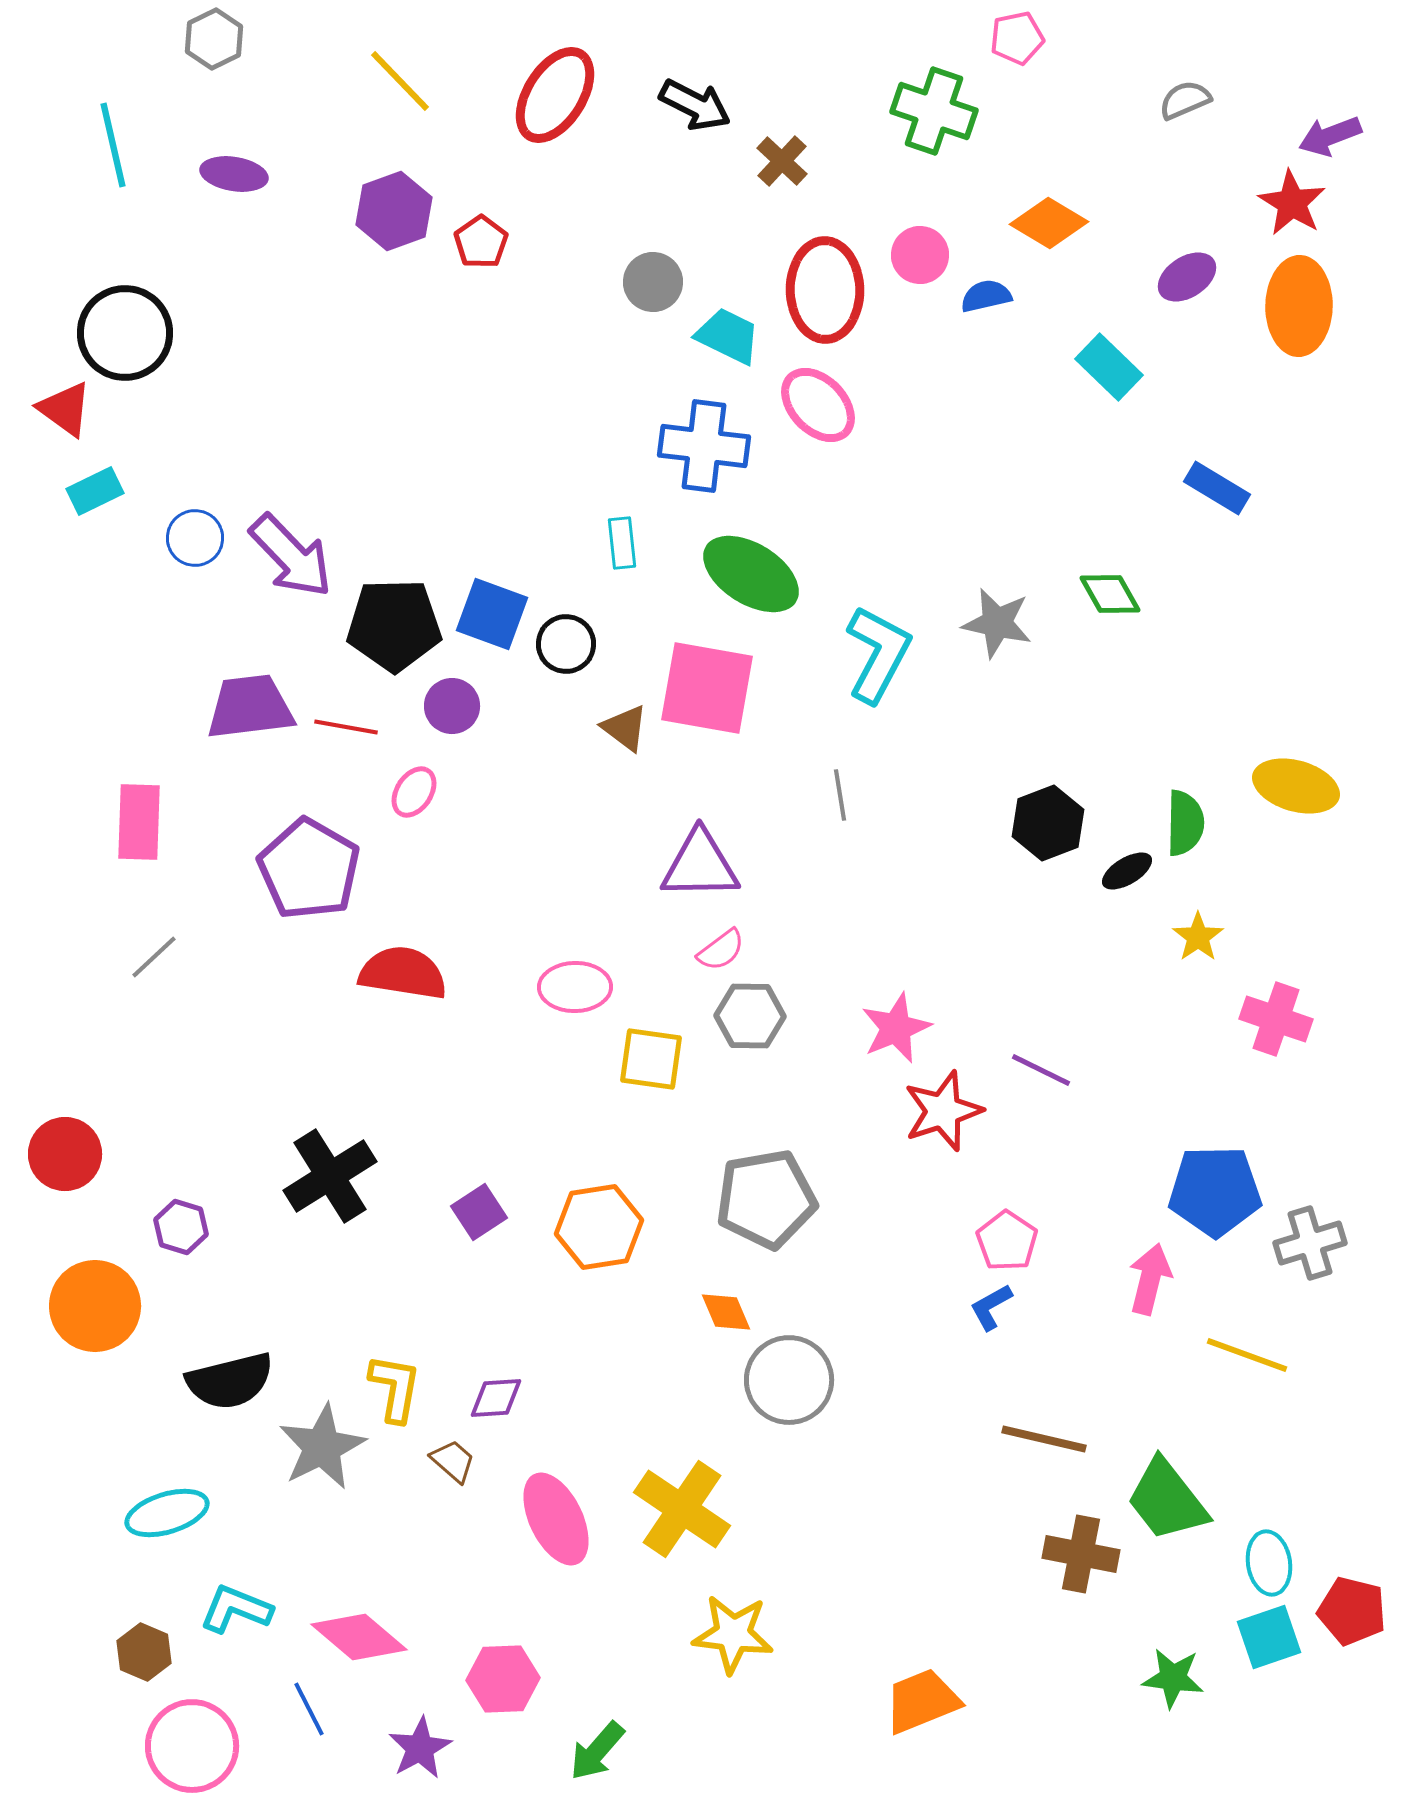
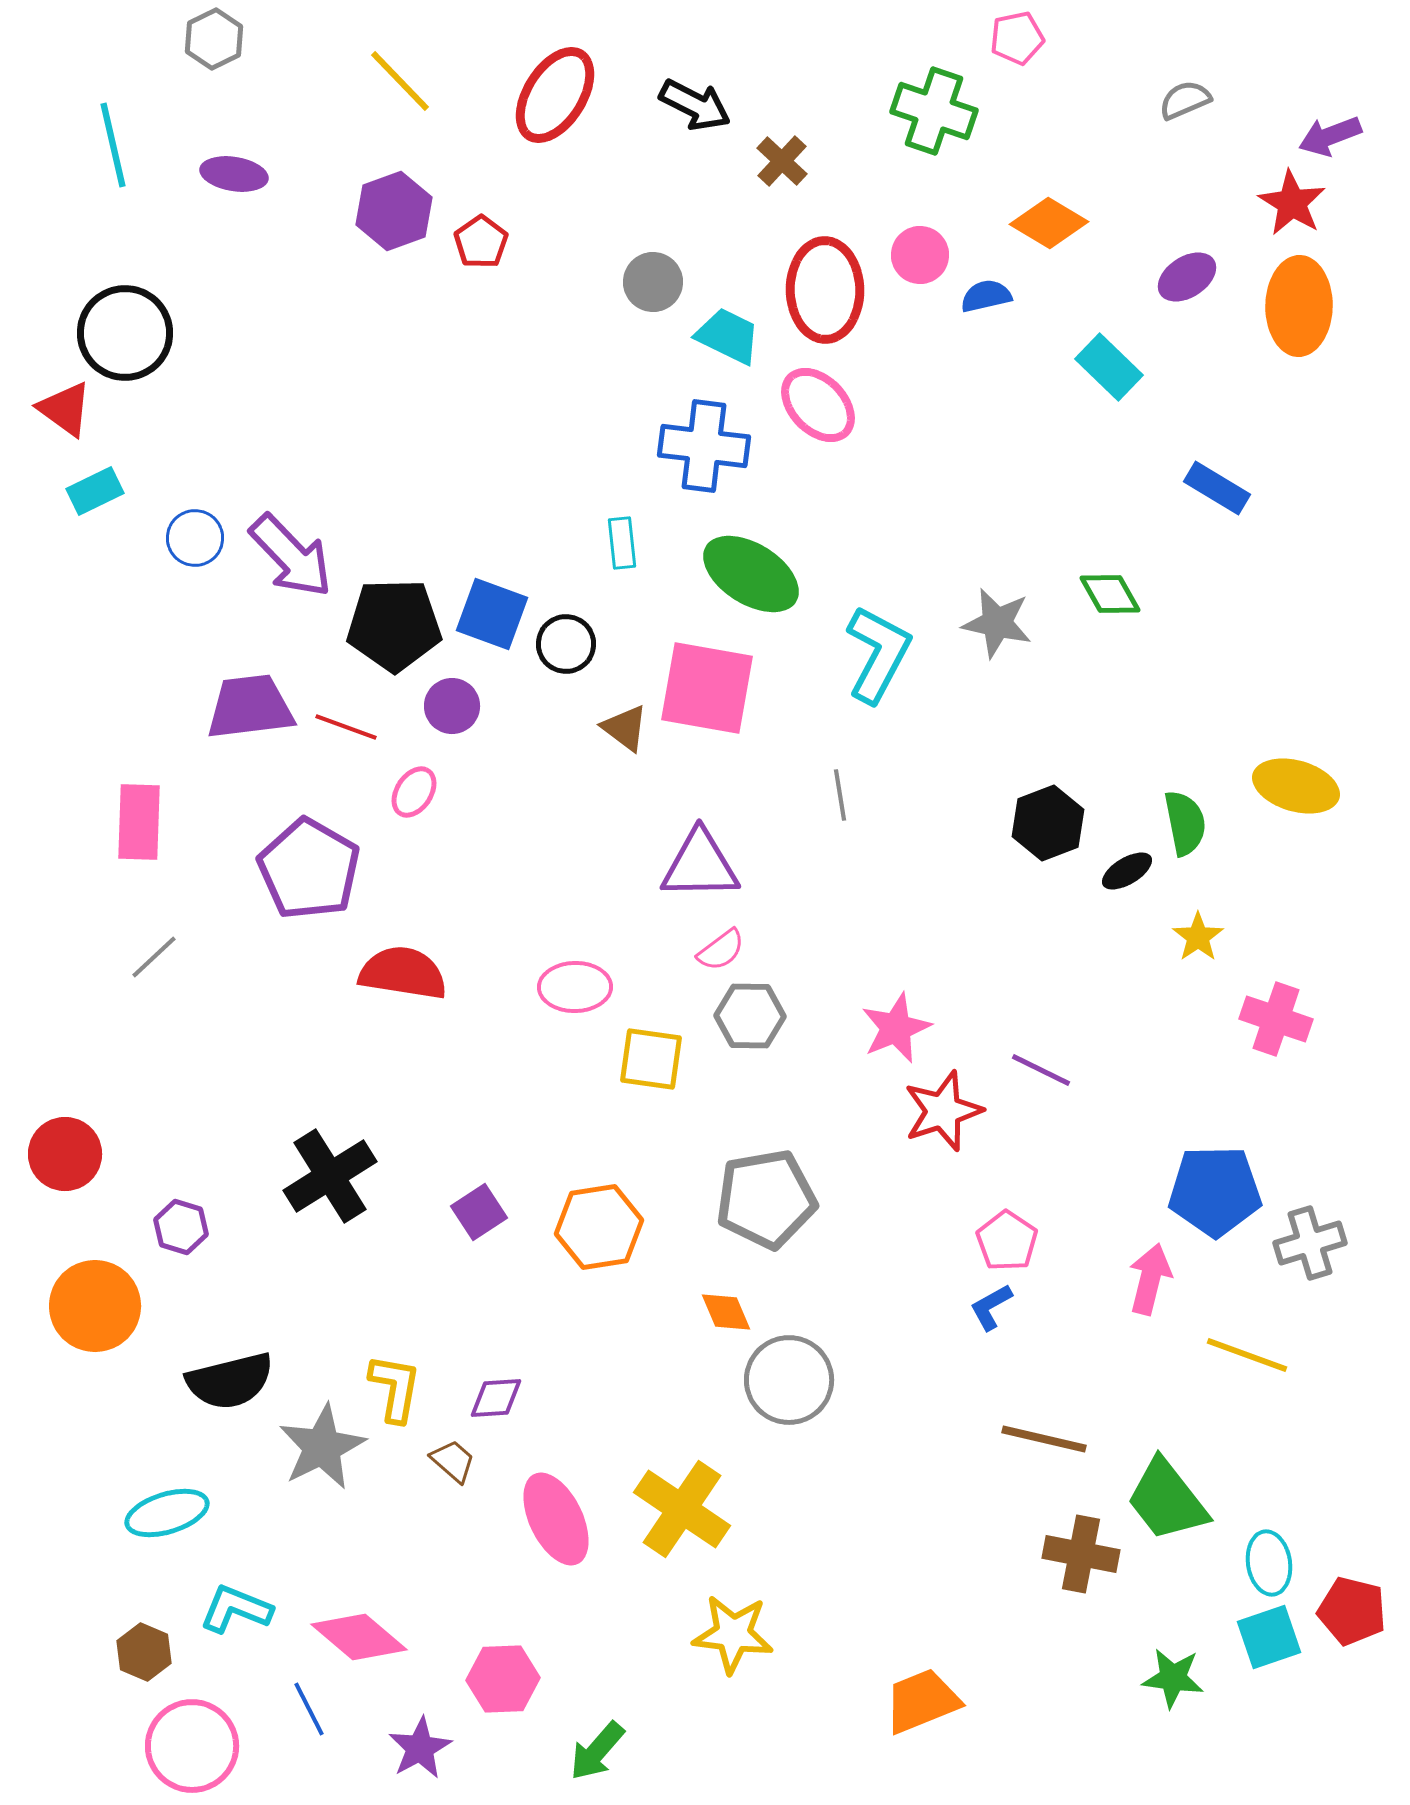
red line at (346, 727): rotated 10 degrees clockwise
green semicircle at (1185, 823): rotated 12 degrees counterclockwise
